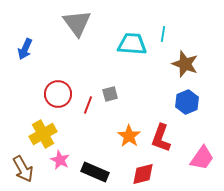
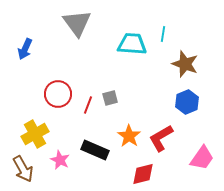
gray square: moved 4 px down
yellow cross: moved 8 px left
red L-shape: rotated 40 degrees clockwise
black rectangle: moved 22 px up
